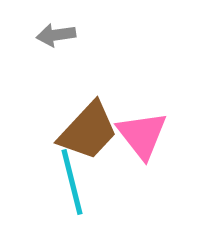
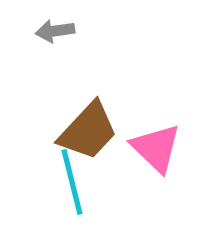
gray arrow: moved 1 px left, 4 px up
pink triangle: moved 14 px right, 13 px down; rotated 8 degrees counterclockwise
